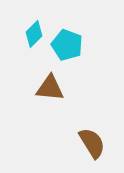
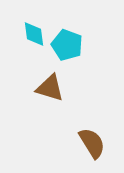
cyan diamond: rotated 52 degrees counterclockwise
brown triangle: rotated 12 degrees clockwise
